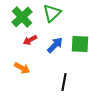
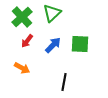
red arrow: moved 3 px left, 1 px down; rotated 24 degrees counterclockwise
blue arrow: moved 2 px left
